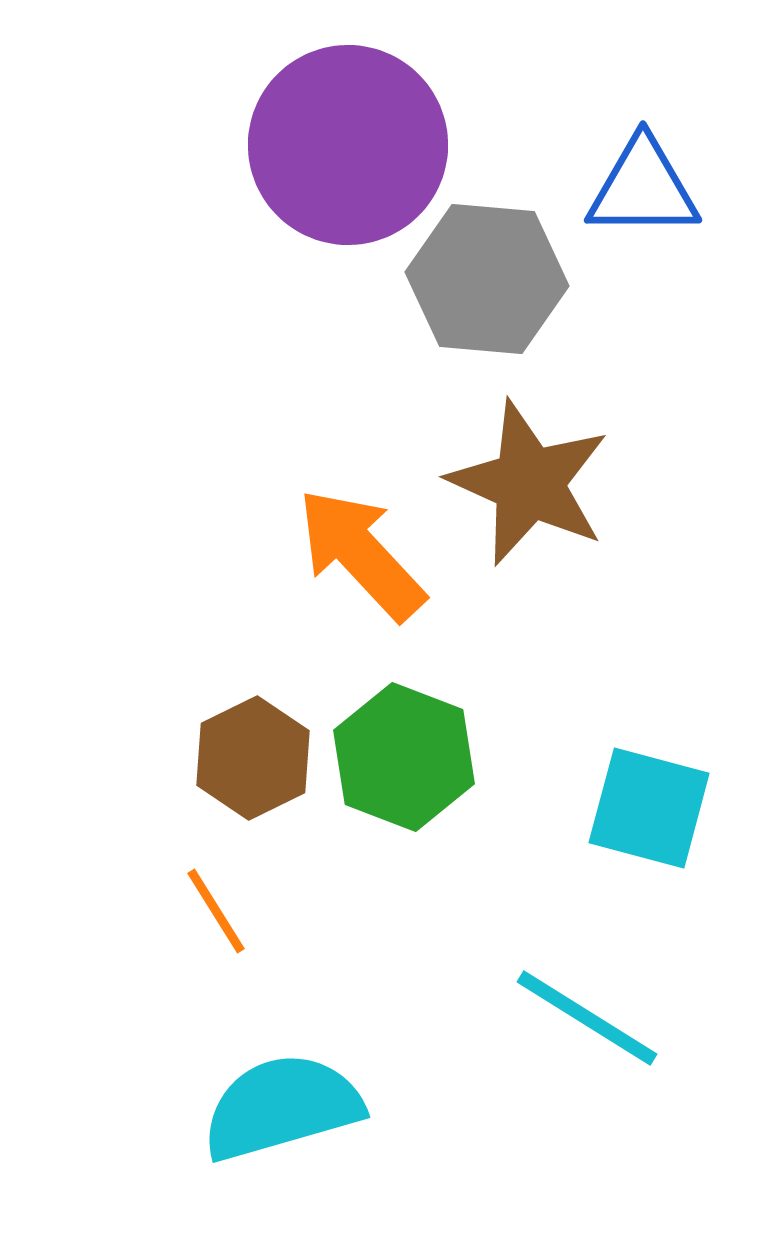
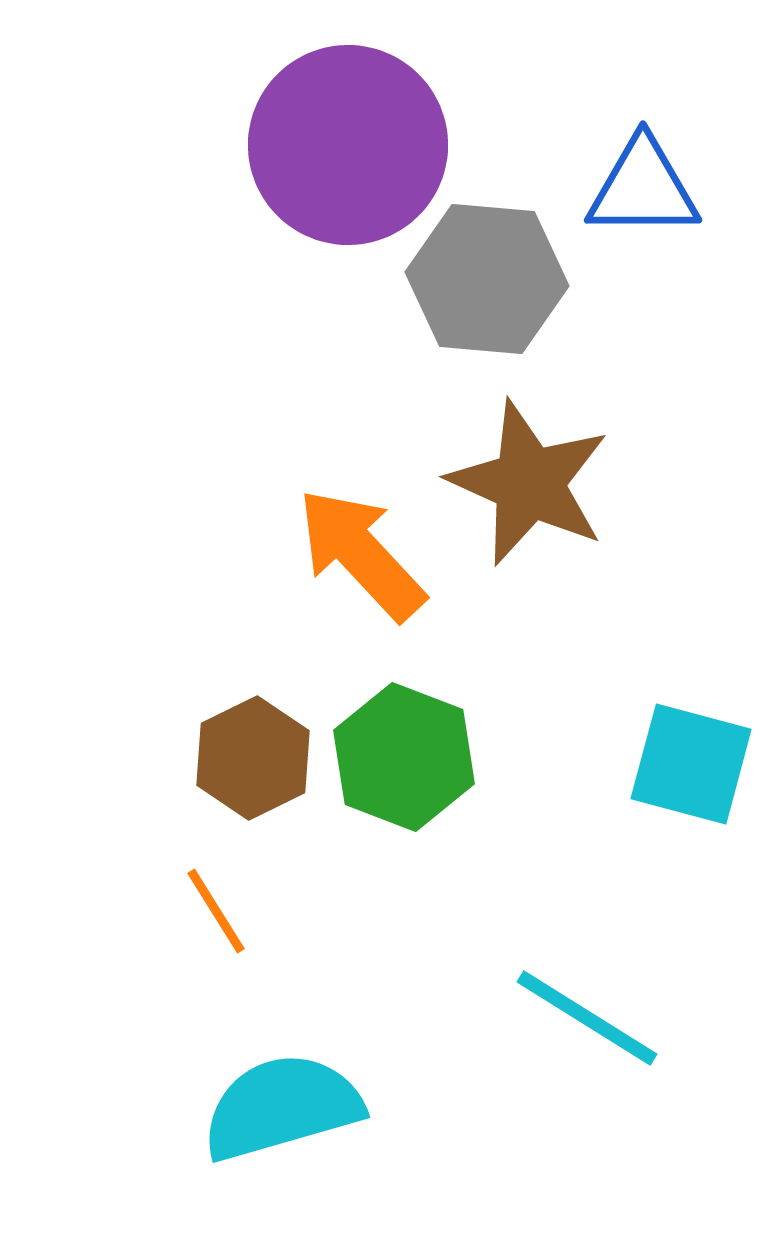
cyan square: moved 42 px right, 44 px up
